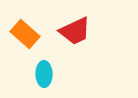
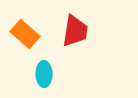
red trapezoid: rotated 56 degrees counterclockwise
